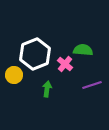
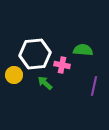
white hexagon: rotated 16 degrees clockwise
pink cross: moved 3 px left, 1 px down; rotated 28 degrees counterclockwise
purple line: moved 2 px right, 1 px down; rotated 60 degrees counterclockwise
green arrow: moved 2 px left, 6 px up; rotated 56 degrees counterclockwise
